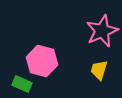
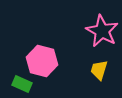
pink star: rotated 20 degrees counterclockwise
